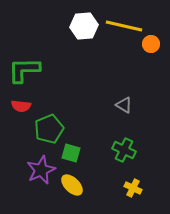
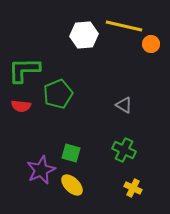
white hexagon: moved 9 px down
green pentagon: moved 9 px right, 35 px up
